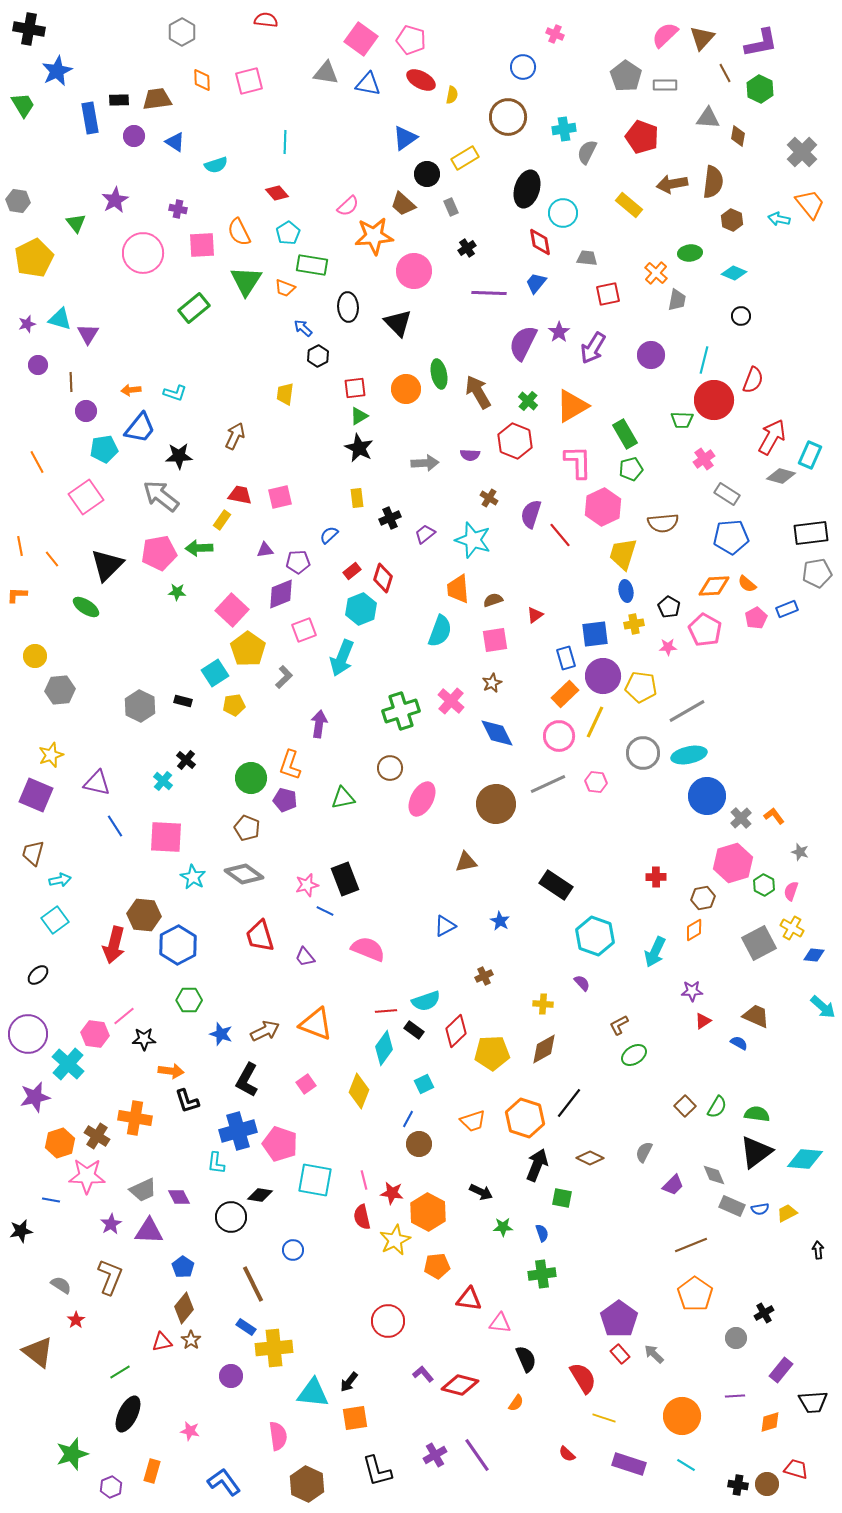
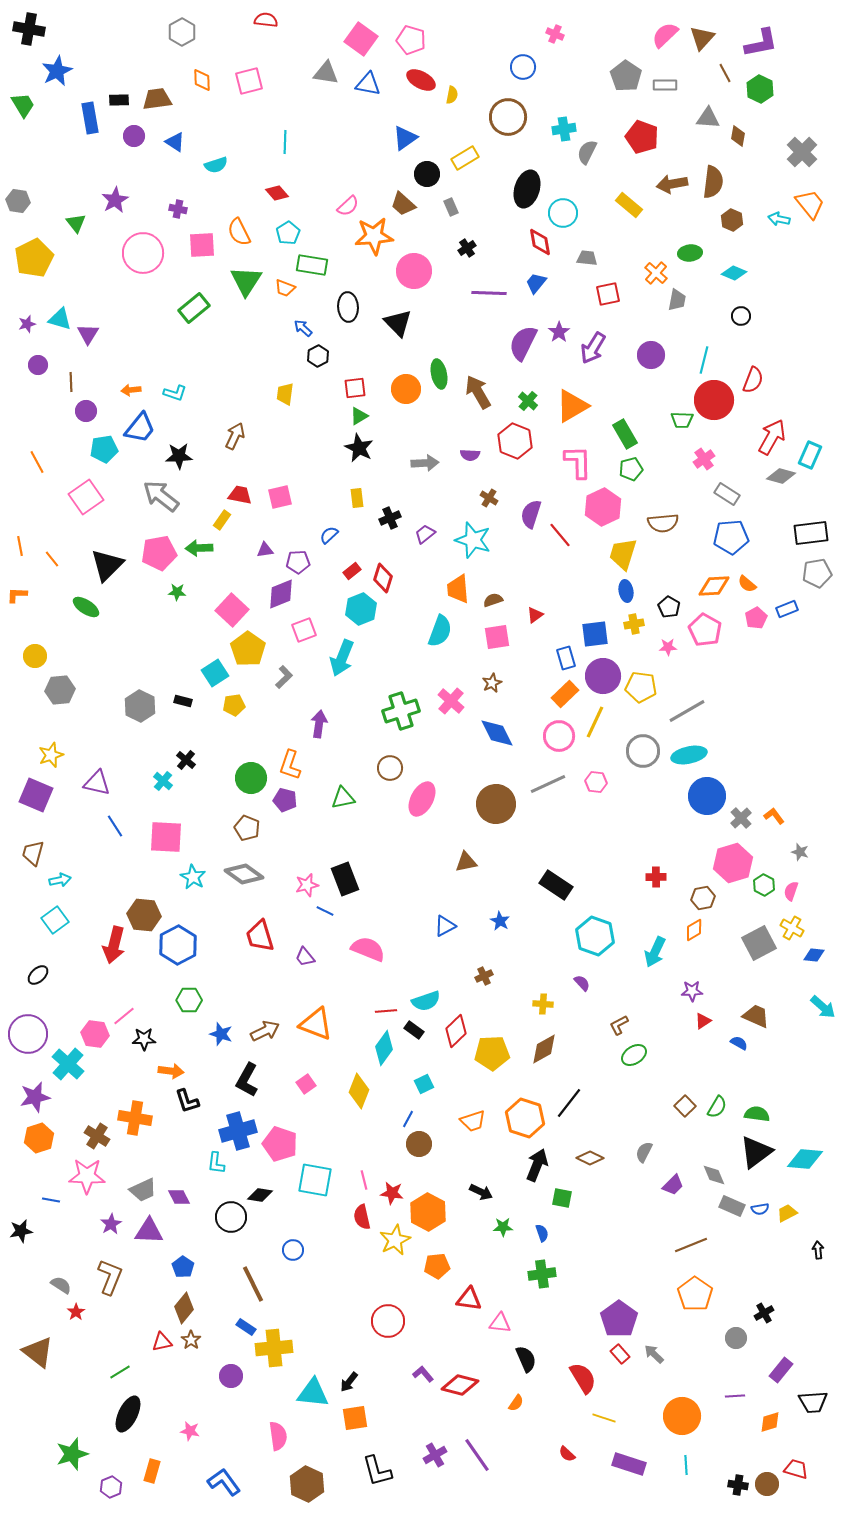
pink square at (495, 640): moved 2 px right, 3 px up
gray circle at (643, 753): moved 2 px up
orange hexagon at (60, 1143): moved 21 px left, 5 px up
red star at (76, 1320): moved 8 px up
cyan line at (686, 1465): rotated 54 degrees clockwise
